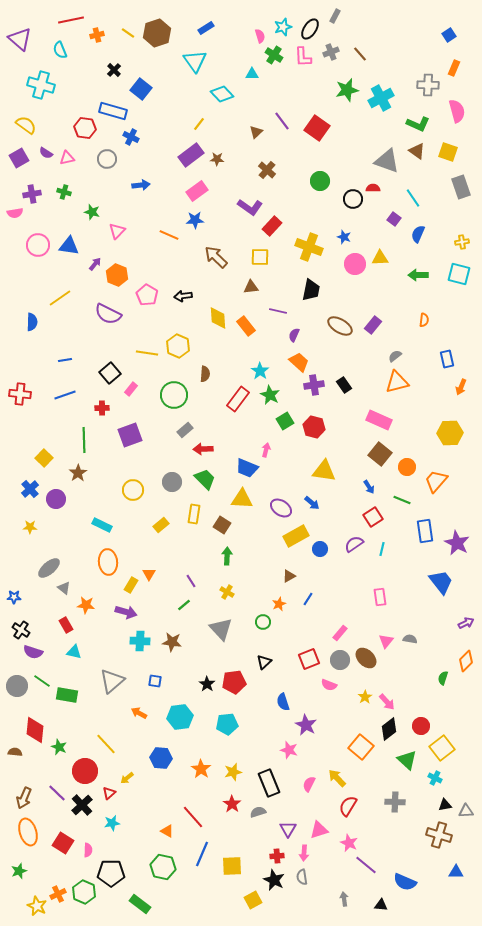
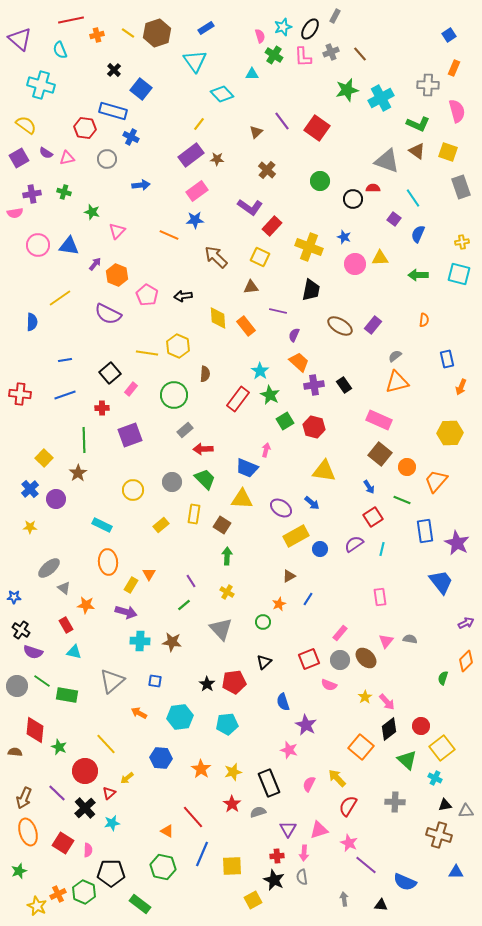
yellow square at (260, 257): rotated 24 degrees clockwise
black cross at (82, 805): moved 3 px right, 3 px down
